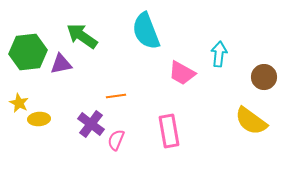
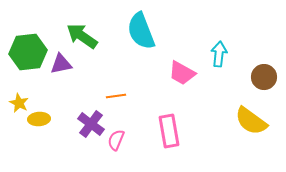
cyan semicircle: moved 5 px left
